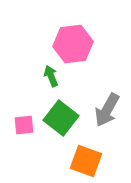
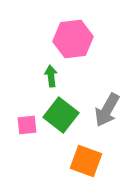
pink hexagon: moved 5 px up
green arrow: rotated 15 degrees clockwise
green square: moved 3 px up
pink square: moved 3 px right
